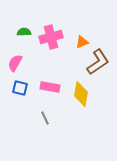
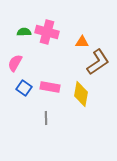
pink cross: moved 4 px left, 5 px up; rotated 30 degrees clockwise
orange triangle: rotated 24 degrees clockwise
blue square: moved 4 px right; rotated 21 degrees clockwise
gray line: moved 1 px right; rotated 24 degrees clockwise
